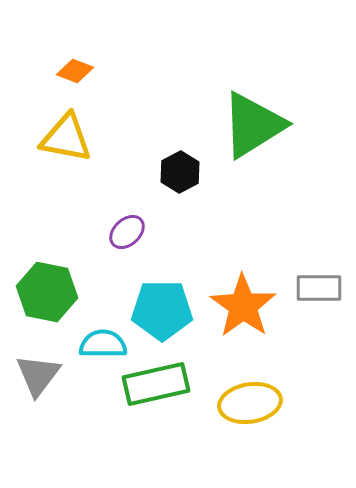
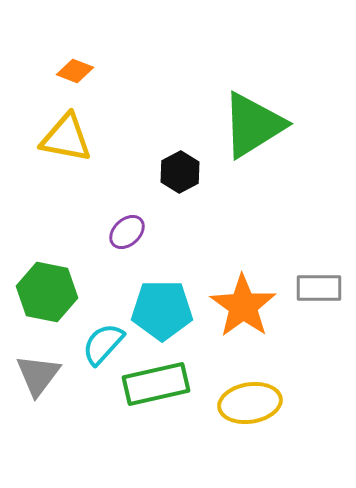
cyan semicircle: rotated 48 degrees counterclockwise
